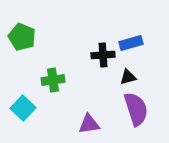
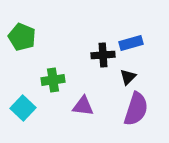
black triangle: rotated 30 degrees counterclockwise
purple semicircle: rotated 36 degrees clockwise
purple triangle: moved 6 px left, 18 px up; rotated 15 degrees clockwise
